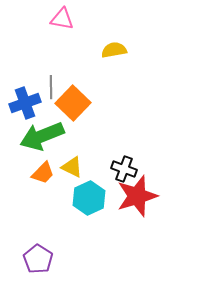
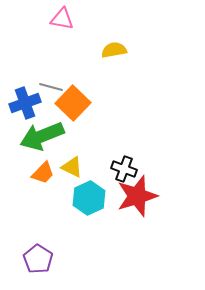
gray line: rotated 75 degrees counterclockwise
